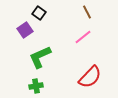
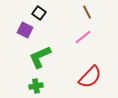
purple square: rotated 28 degrees counterclockwise
